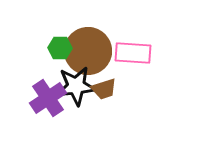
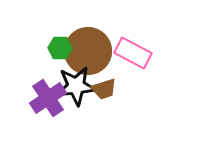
pink rectangle: rotated 24 degrees clockwise
